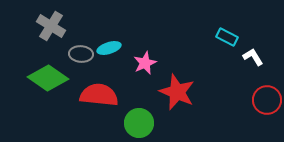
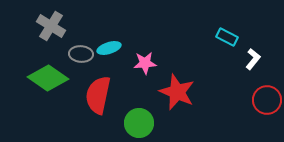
white L-shape: moved 2 px down; rotated 70 degrees clockwise
pink star: rotated 20 degrees clockwise
red semicircle: moved 1 px left; rotated 84 degrees counterclockwise
